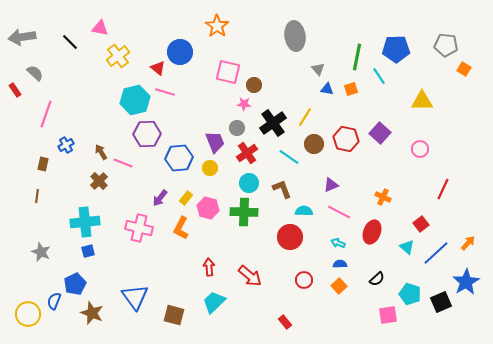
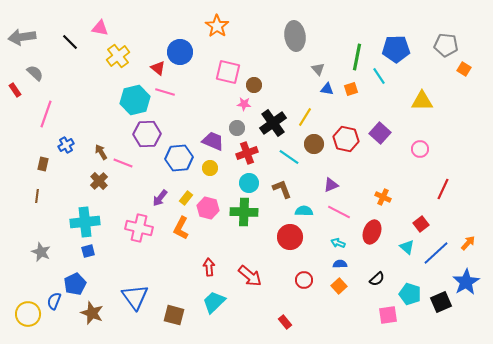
purple trapezoid at (215, 142): moved 2 px left, 1 px up; rotated 45 degrees counterclockwise
red cross at (247, 153): rotated 15 degrees clockwise
